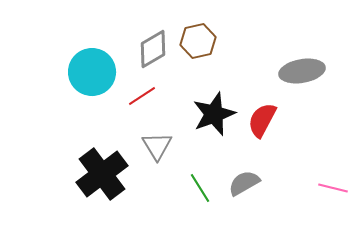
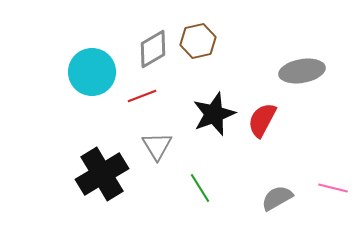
red line: rotated 12 degrees clockwise
black cross: rotated 6 degrees clockwise
gray semicircle: moved 33 px right, 15 px down
